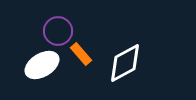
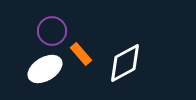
purple circle: moved 6 px left
white ellipse: moved 3 px right, 4 px down
